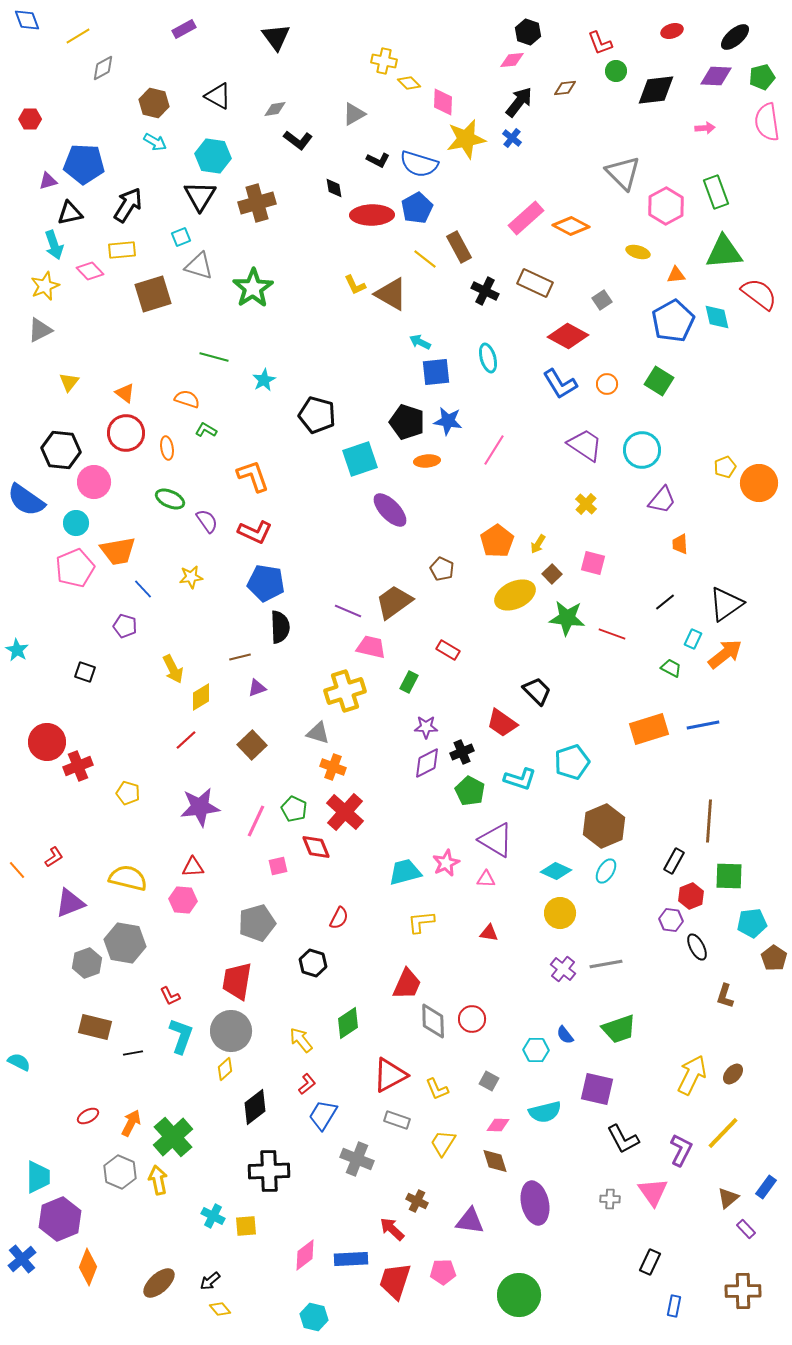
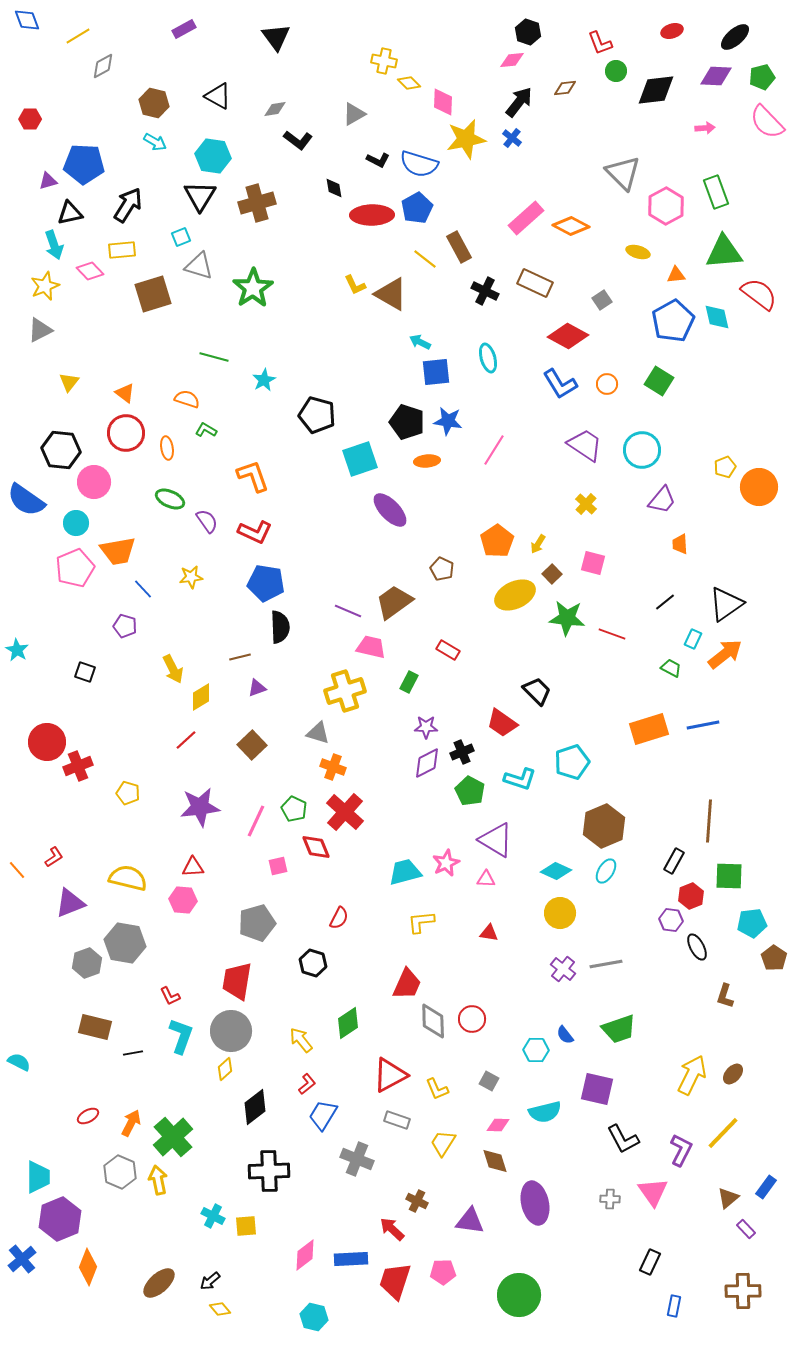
gray diamond at (103, 68): moved 2 px up
pink semicircle at (767, 122): rotated 36 degrees counterclockwise
orange circle at (759, 483): moved 4 px down
